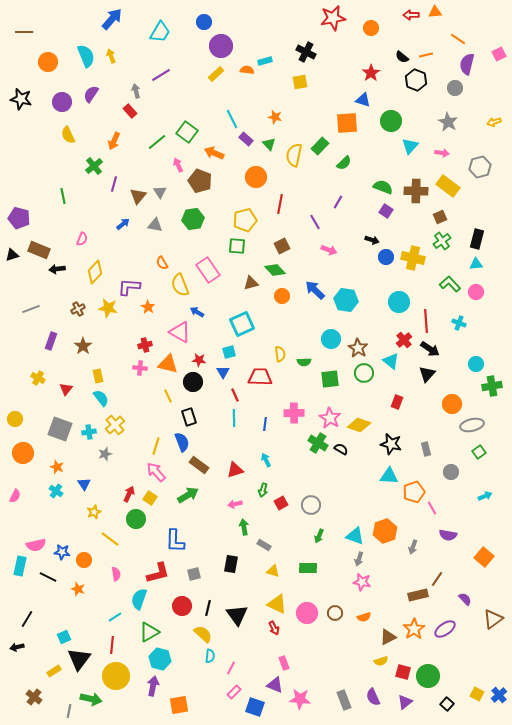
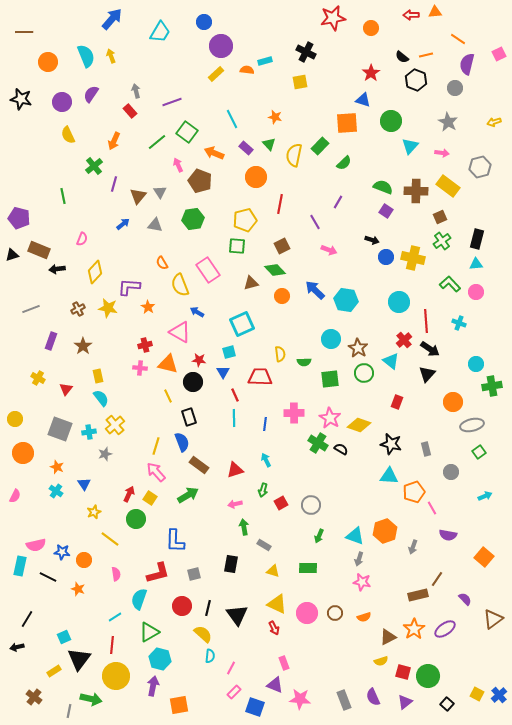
purple line at (161, 75): moved 11 px right, 27 px down; rotated 12 degrees clockwise
purple rectangle at (246, 139): moved 9 px down
orange circle at (452, 404): moved 1 px right, 2 px up
